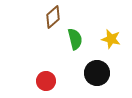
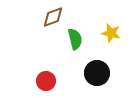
brown diamond: rotated 20 degrees clockwise
yellow star: moved 6 px up
